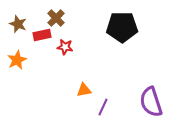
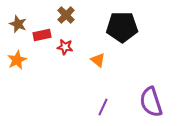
brown cross: moved 10 px right, 3 px up
orange triangle: moved 14 px right, 30 px up; rotated 49 degrees clockwise
